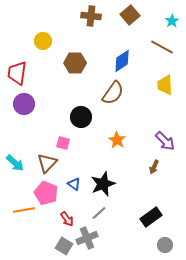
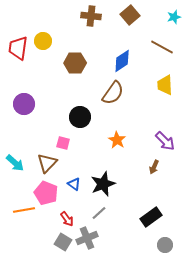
cyan star: moved 2 px right, 4 px up; rotated 16 degrees clockwise
red trapezoid: moved 1 px right, 25 px up
black circle: moved 1 px left
gray square: moved 1 px left, 4 px up
